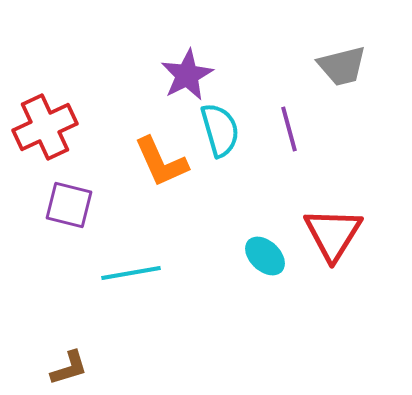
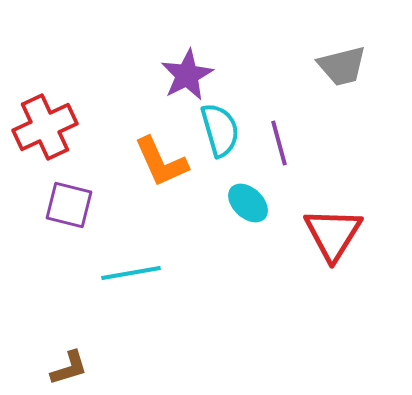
purple line: moved 10 px left, 14 px down
cyan ellipse: moved 17 px left, 53 px up
